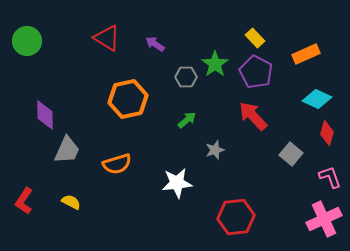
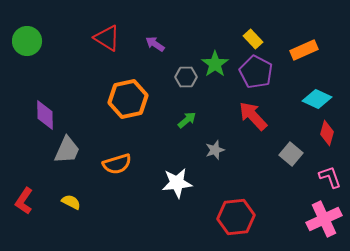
yellow rectangle: moved 2 px left, 1 px down
orange rectangle: moved 2 px left, 4 px up
